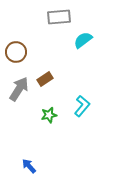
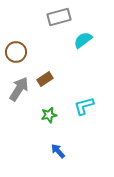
gray rectangle: rotated 10 degrees counterclockwise
cyan L-shape: moved 2 px right; rotated 145 degrees counterclockwise
blue arrow: moved 29 px right, 15 px up
